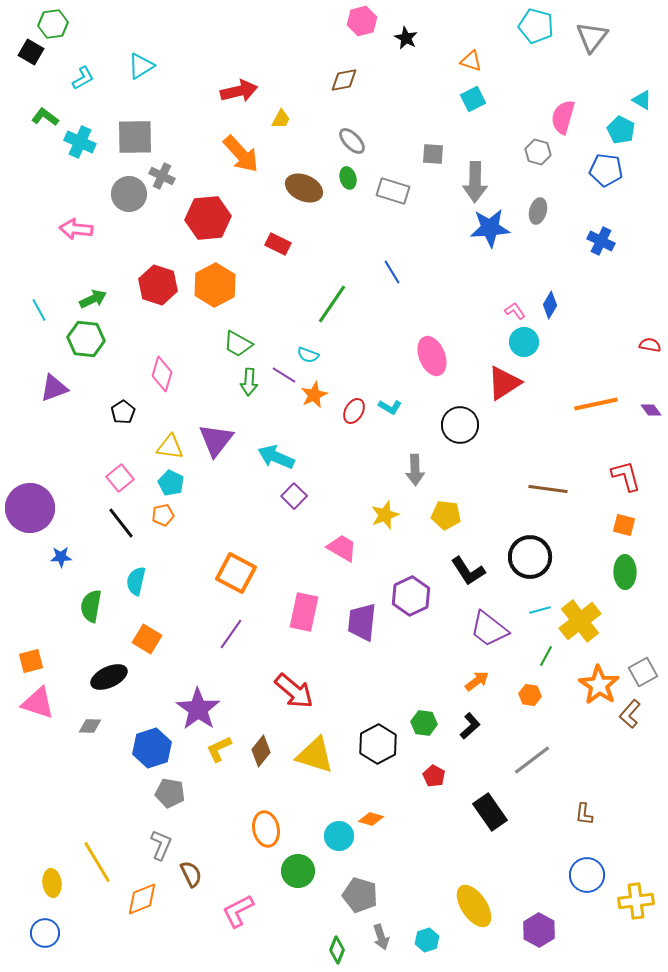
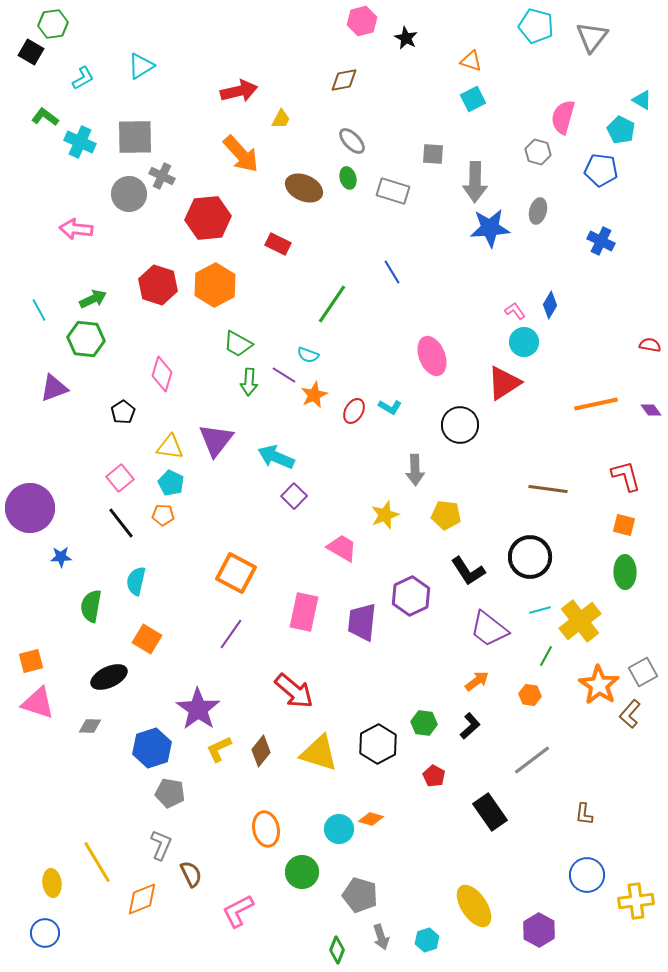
blue pentagon at (606, 170): moved 5 px left
orange pentagon at (163, 515): rotated 15 degrees clockwise
yellow triangle at (315, 755): moved 4 px right, 2 px up
cyan circle at (339, 836): moved 7 px up
green circle at (298, 871): moved 4 px right, 1 px down
